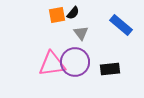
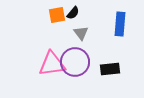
blue rectangle: moved 1 px left, 1 px up; rotated 55 degrees clockwise
